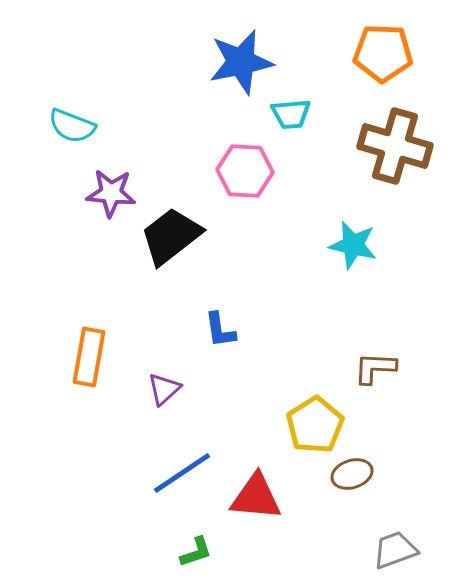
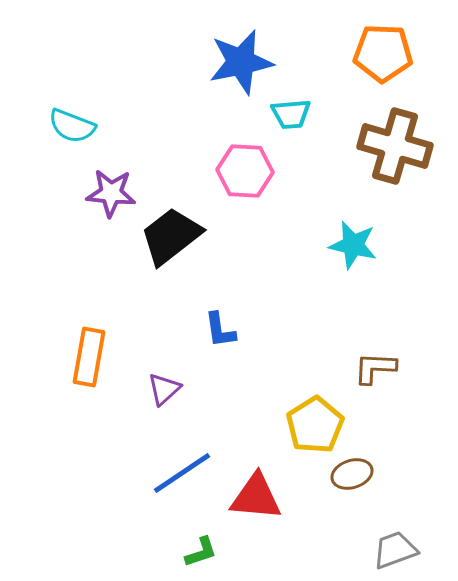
green L-shape: moved 5 px right
